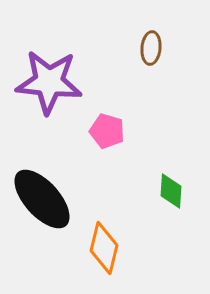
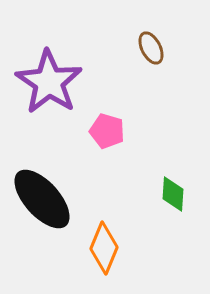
brown ellipse: rotated 32 degrees counterclockwise
purple star: rotated 28 degrees clockwise
green diamond: moved 2 px right, 3 px down
orange diamond: rotated 9 degrees clockwise
